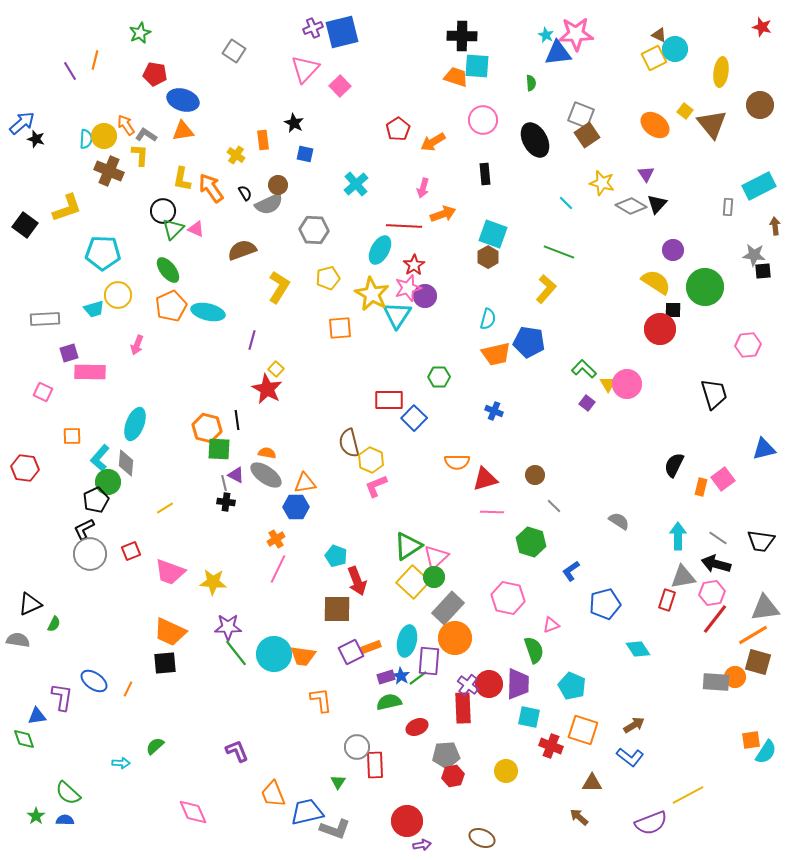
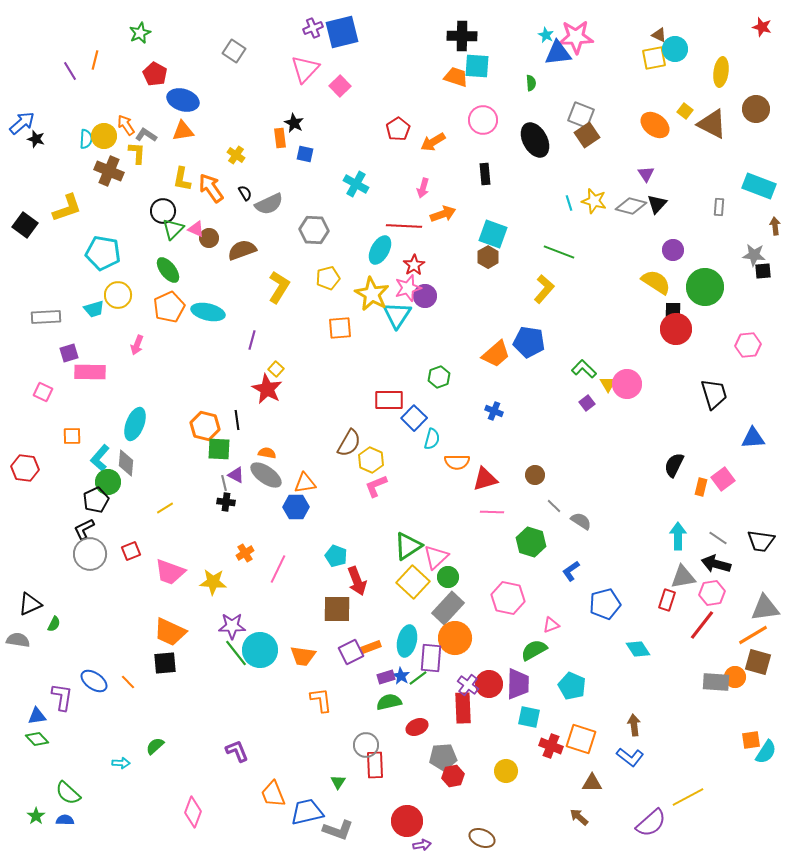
pink star at (576, 34): moved 3 px down
yellow square at (654, 58): rotated 15 degrees clockwise
red pentagon at (155, 74): rotated 20 degrees clockwise
brown circle at (760, 105): moved 4 px left, 4 px down
brown triangle at (712, 124): rotated 24 degrees counterclockwise
orange rectangle at (263, 140): moved 17 px right, 2 px up
yellow L-shape at (140, 155): moved 3 px left, 2 px up
yellow star at (602, 183): moved 8 px left, 18 px down
cyan cross at (356, 184): rotated 20 degrees counterclockwise
brown circle at (278, 185): moved 69 px left, 53 px down
cyan rectangle at (759, 186): rotated 48 degrees clockwise
cyan line at (566, 203): moved 3 px right; rotated 28 degrees clockwise
gray diamond at (631, 206): rotated 16 degrees counterclockwise
gray rectangle at (728, 207): moved 9 px left
cyan pentagon at (103, 253): rotated 8 degrees clockwise
yellow L-shape at (546, 289): moved 2 px left
orange pentagon at (171, 306): moved 2 px left, 1 px down
gray rectangle at (45, 319): moved 1 px right, 2 px up
cyan semicircle at (488, 319): moved 56 px left, 120 px down
red circle at (660, 329): moved 16 px right
orange trapezoid at (496, 354): rotated 28 degrees counterclockwise
green hexagon at (439, 377): rotated 20 degrees counterclockwise
purple square at (587, 403): rotated 14 degrees clockwise
orange hexagon at (207, 428): moved 2 px left, 2 px up
brown semicircle at (349, 443): rotated 136 degrees counterclockwise
blue triangle at (764, 449): moved 11 px left, 11 px up; rotated 10 degrees clockwise
gray semicircle at (619, 521): moved 38 px left
orange cross at (276, 539): moved 31 px left, 14 px down
green circle at (434, 577): moved 14 px right
red line at (715, 619): moved 13 px left, 6 px down
purple star at (228, 627): moved 4 px right, 1 px up
green semicircle at (534, 650): rotated 100 degrees counterclockwise
cyan circle at (274, 654): moved 14 px left, 4 px up
purple rectangle at (429, 661): moved 2 px right, 3 px up
orange line at (128, 689): moved 7 px up; rotated 70 degrees counterclockwise
brown arrow at (634, 725): rotated 65 degrees counterclockwise
orange square at (583, 730): moved 2 px left, 9 px down
green diamond at (24, 739): moved 13 px right; rotated 25 degrees counterclockwise
gray circle at (357, 747): moved 9 px right, 2 px up
gray pentagon at (446, 755): moved 3 px left, 2 px down
yellow line at (688, 795): moved 2 px down
pink diamond at (193, 812): rotated 44 degrees clockwise
purple semicircle at (651, 823): rotated 20 degrees counterclockwise
gray L-shape at (335, 829): moved 3 px right, 1 px down
